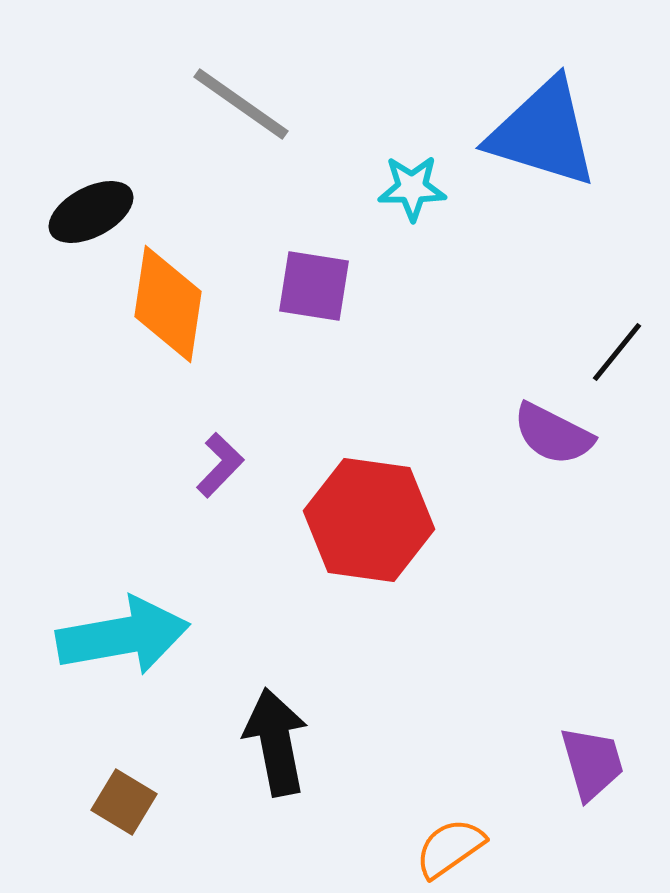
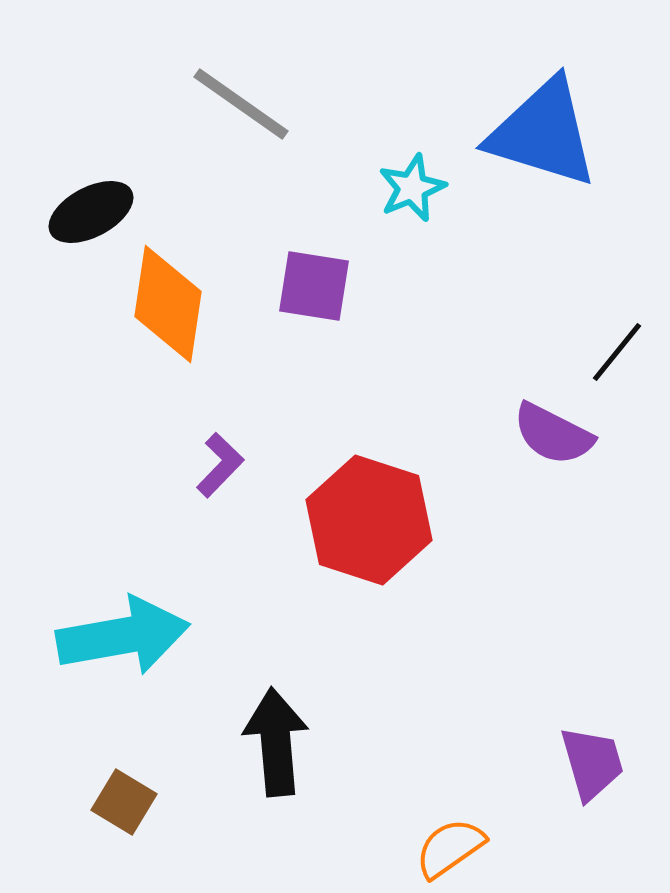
cyan star: rotated 22 degrees counterclockwise
red hexagon: rotated 10 degrees clockwise
black arrow: rotated 6 degrees clockwise
